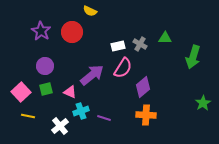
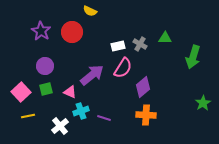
yellow line: rotated 24 degrees counterclockwise
